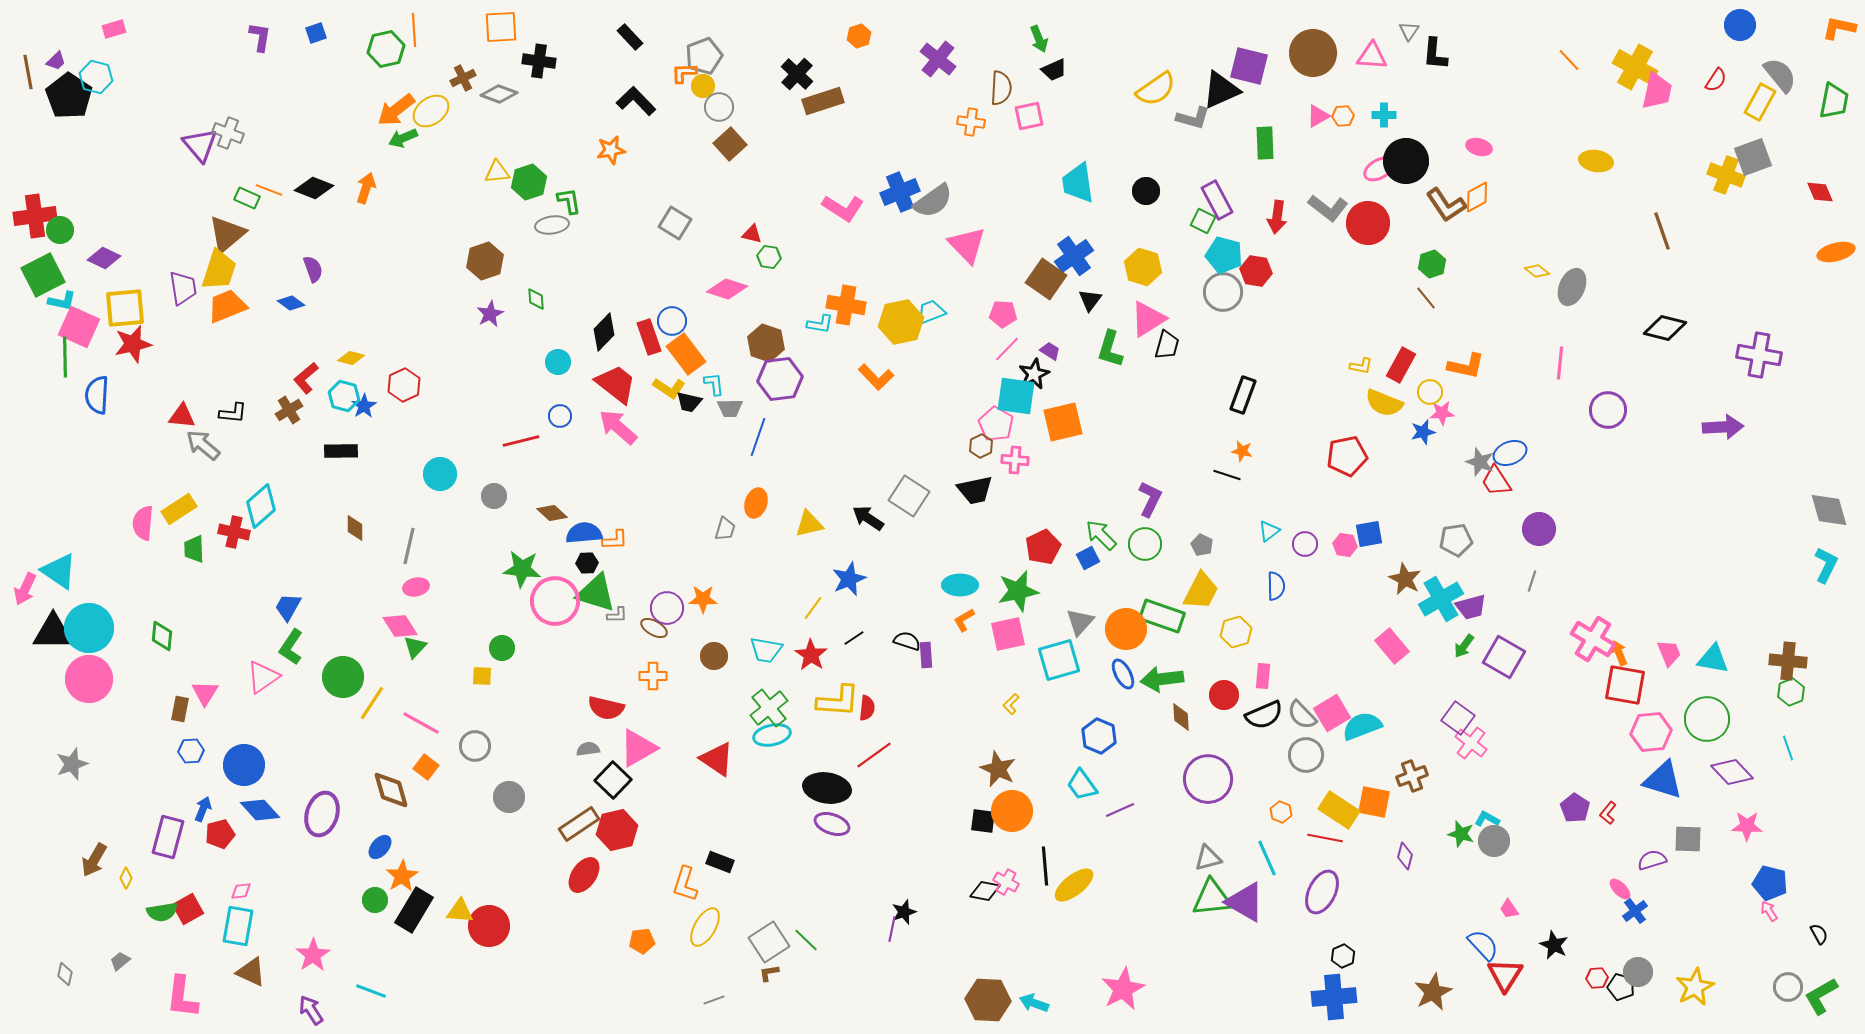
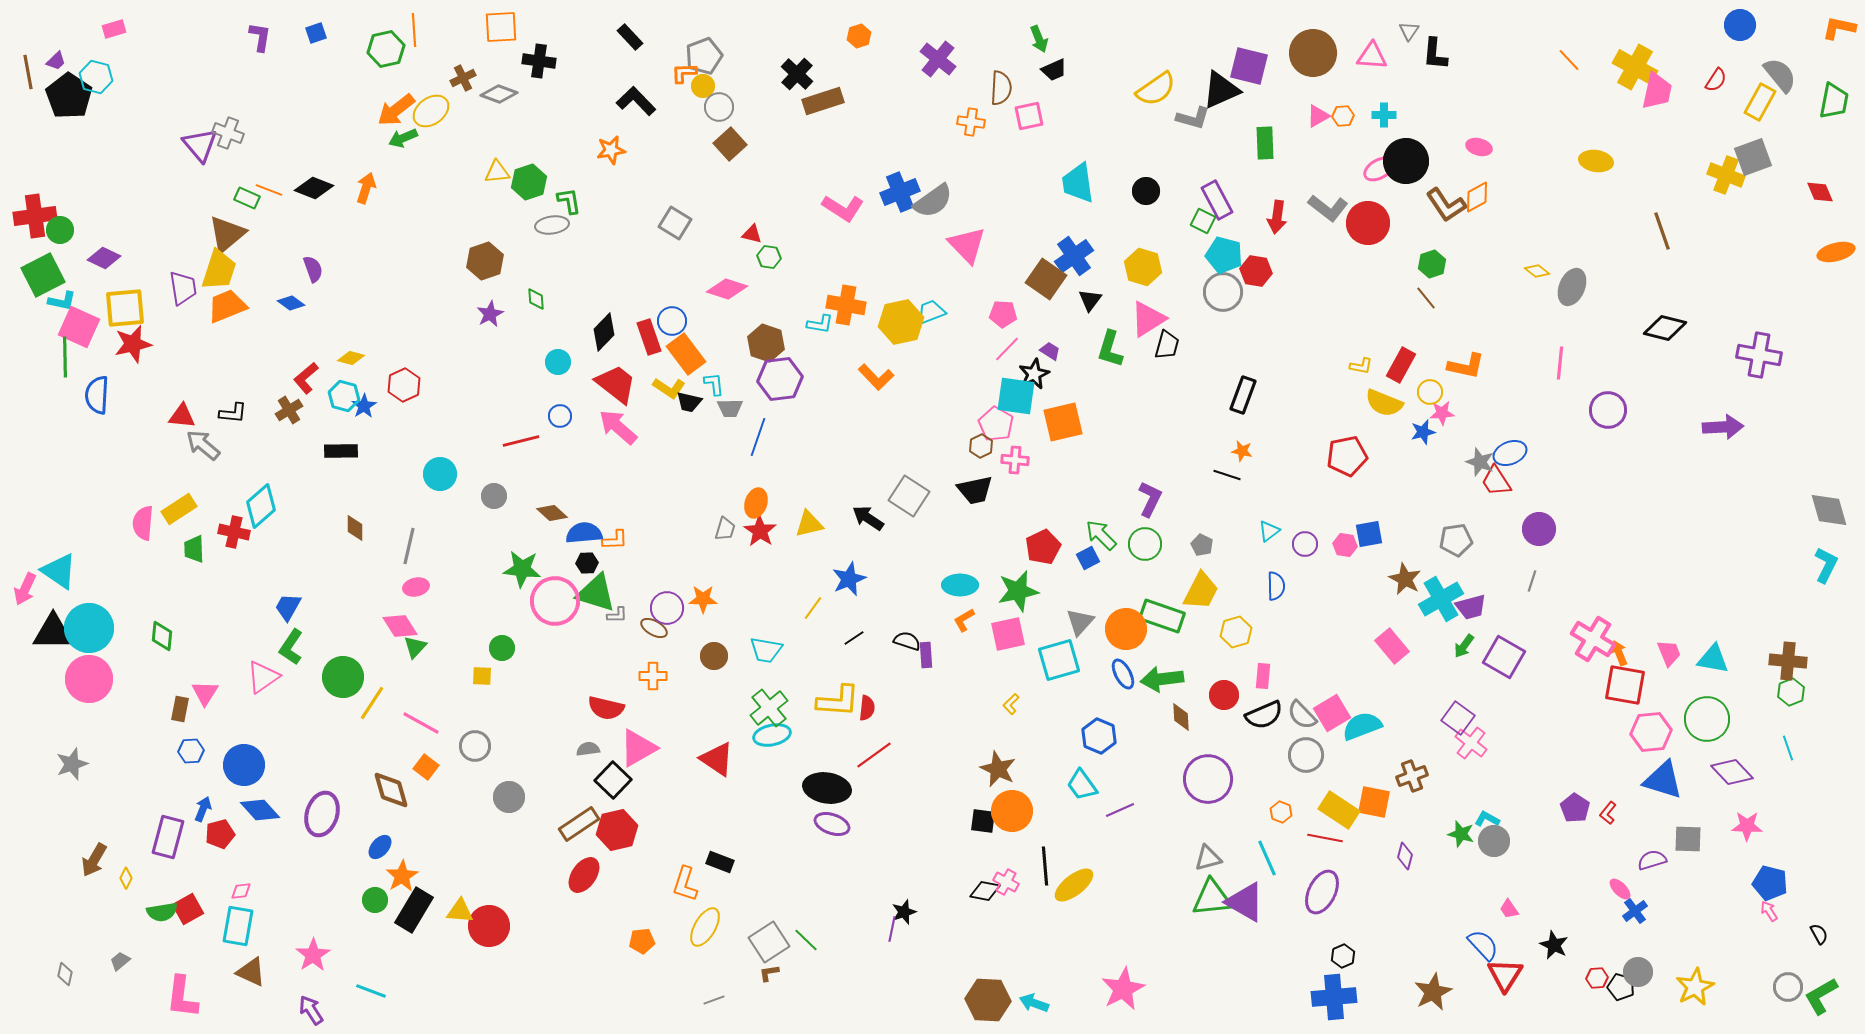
red star at (811, 655): moved 51 px left, 124 px up
